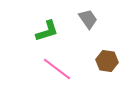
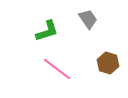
brown hexagon: moved 1 px right, 2 px down; rotated 10 degrees clockwise
